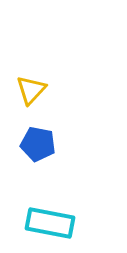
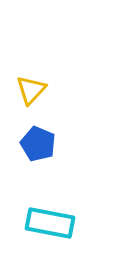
blue pentagon: rotated 12 degrees clockwise
